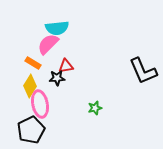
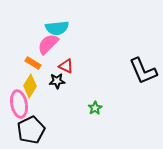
red triangle: rotated 35 degrees clockwise
black star: moved 3 px down
pink ellipse: moved 21 px left
green star: rotated 16 degrees counterclockwise
